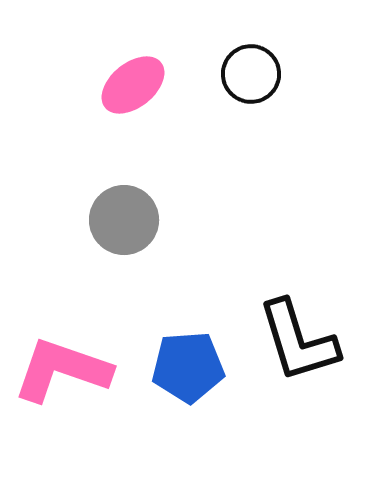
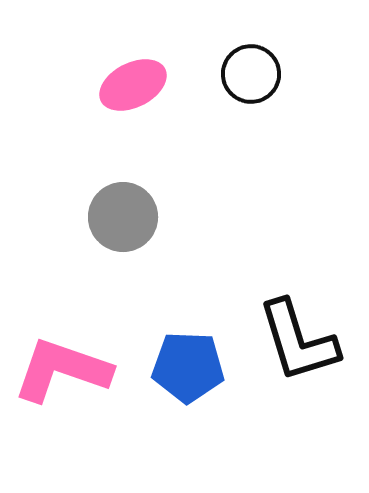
pink ellipse: rotated 12 degrees clockwise
gray circle: moved 1 px left, 3 px up
blue pentagon: rotated 6 degrees clockwise
